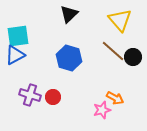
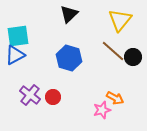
yellow triangle: rotated 20 degrees clockwise
purple cross: rotated 20 degrees clockwise
